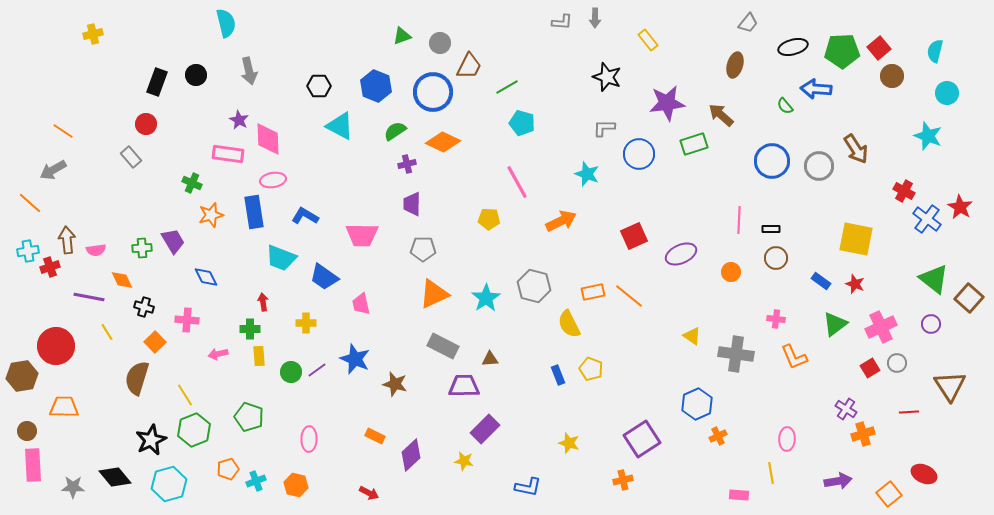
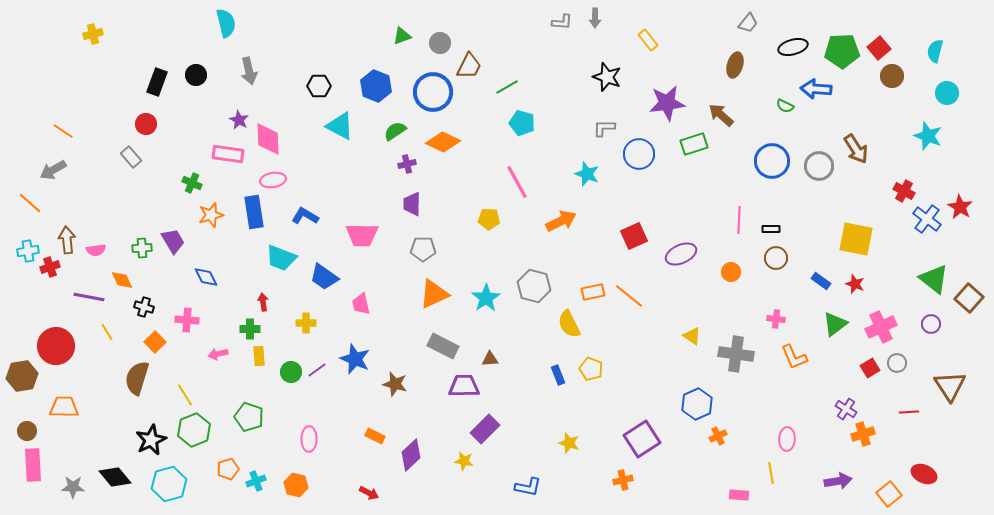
green semicircle at (785, 106): rotated 24 degrees counterclockwise
